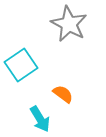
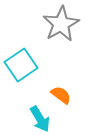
gray star: moved 8 px left; rotated 15 degrees clockwise
orange semicircle: moved 2 px left, 1 px down
